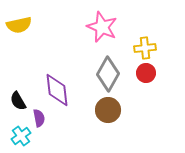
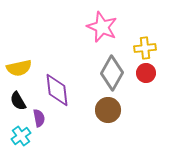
yellow semicircle: moved 43 px down
gray diamond: moved 4 px right, 1 px up
